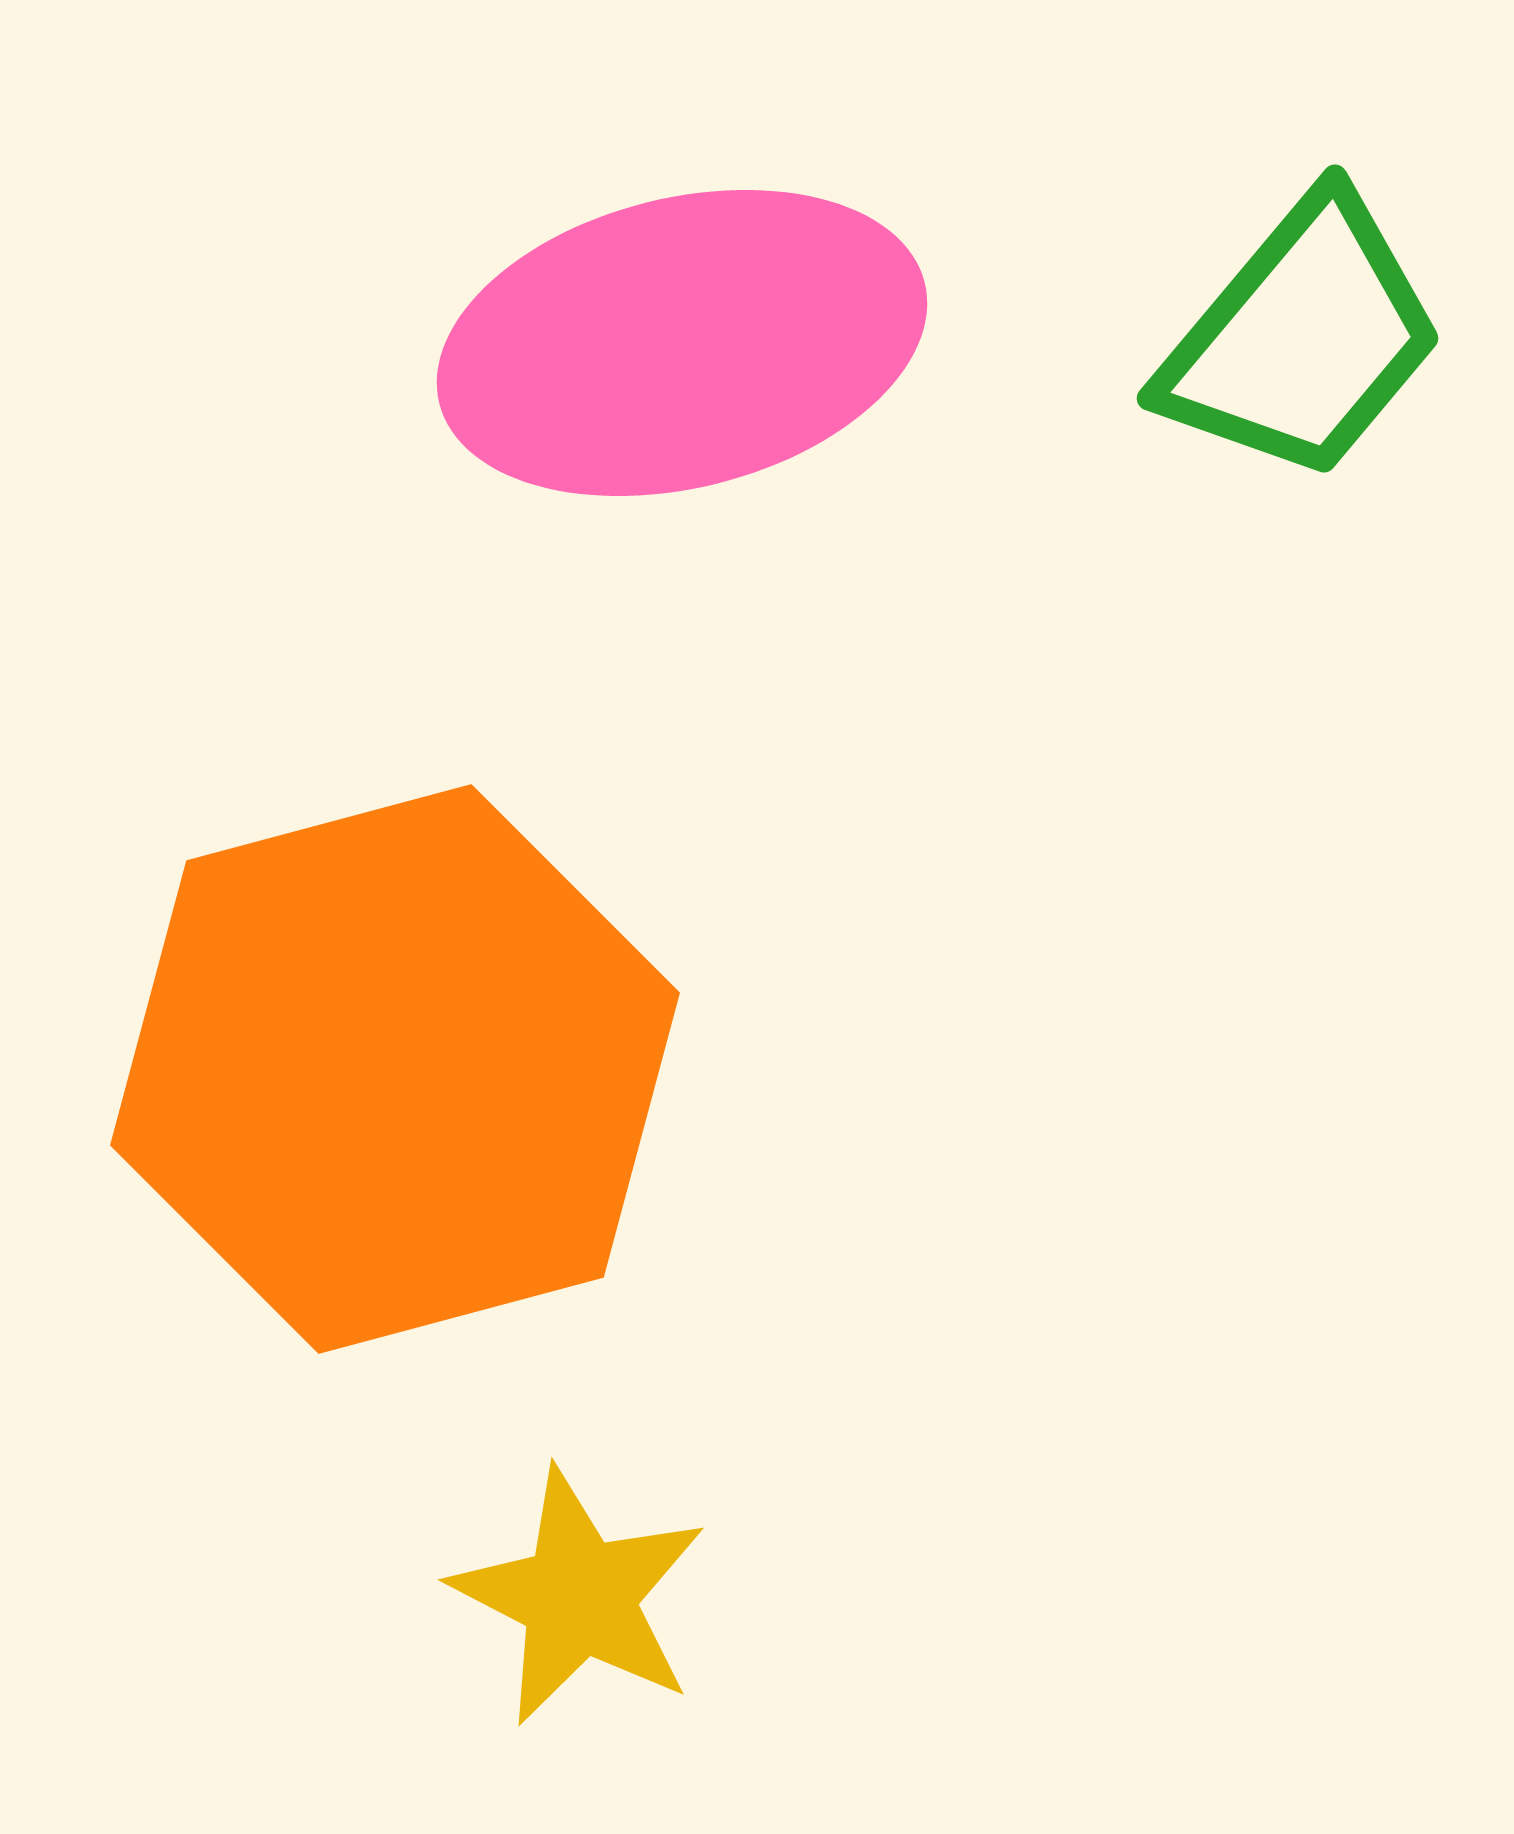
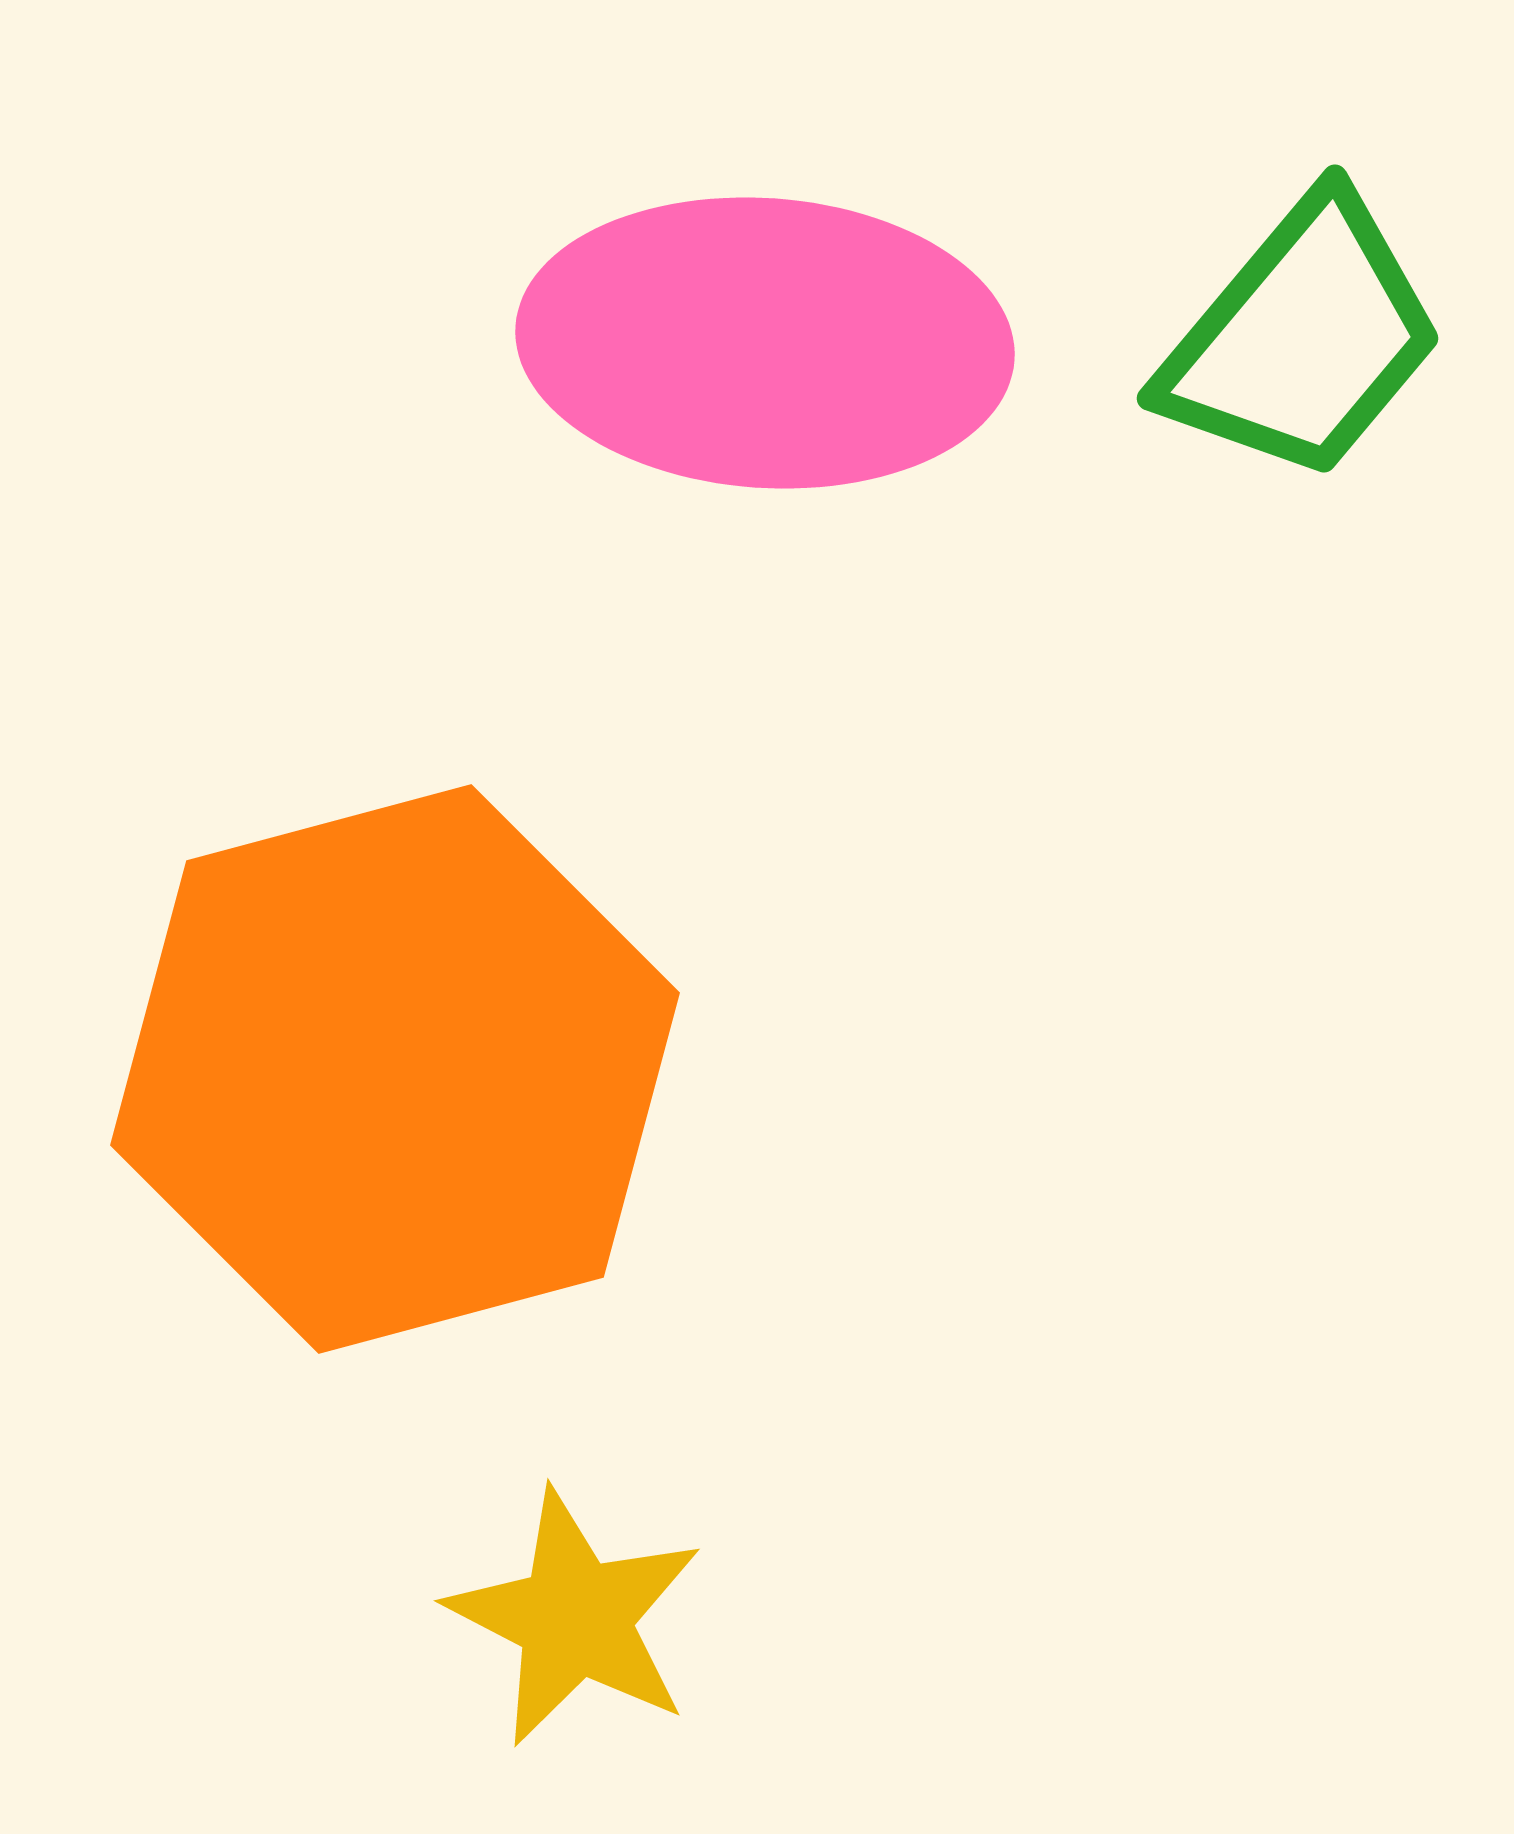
pink ellipse: moved 83 px right; rotated 18 degrees clockwise
yellow star: moved 4 px left, 21 px down
